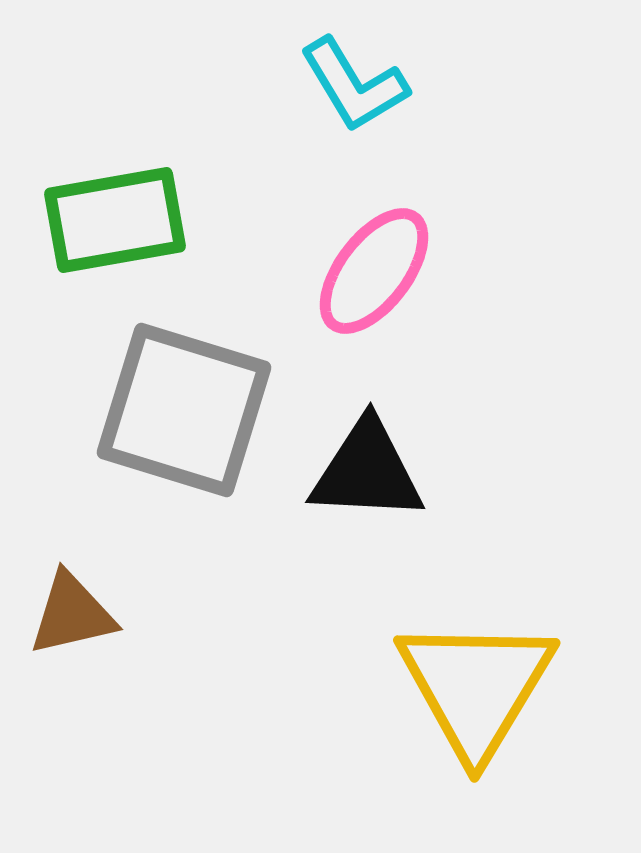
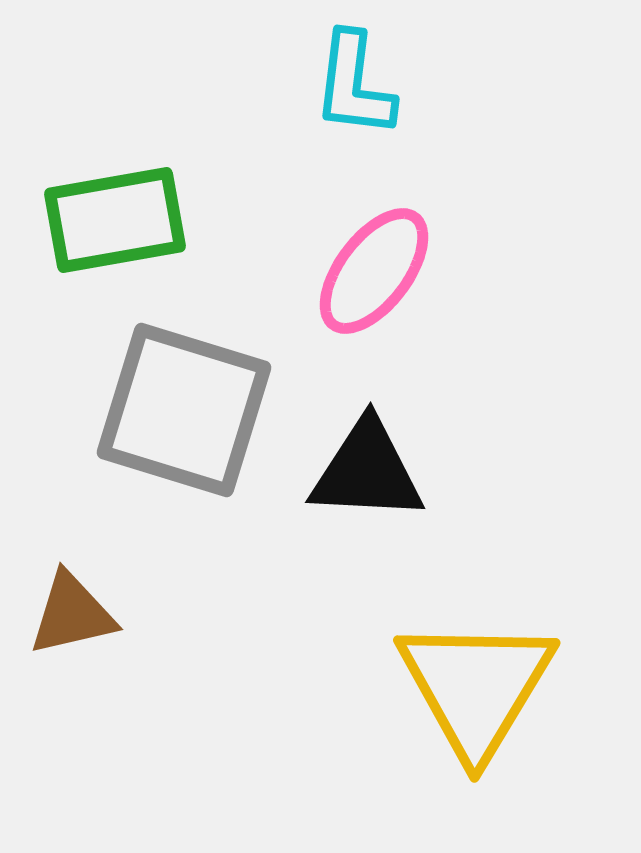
cyan L-shape: rotated 38 degrees clockwise
